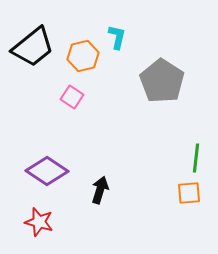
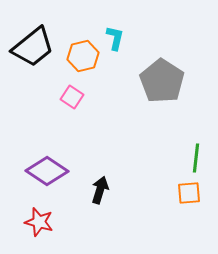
cyan L-shape: moved 2 px left, 1 px down
